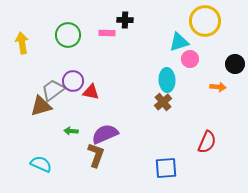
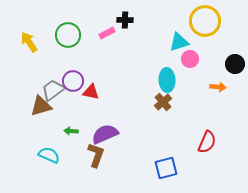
pink rectangle: rotated 28 degrees counterclockwise
yellow arrow: moved 7 px right, 1 px up; rotated 25 degrees counterclockwise
cyan semicircle: moved 8 px right, 9 px up
blue square: rotated 10 degrees counterclockwise
